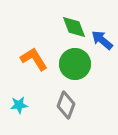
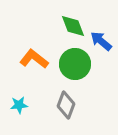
green diamond: moved 1 px left, 1 px up
blue arrow: moved 1 px left, 1 px down
orange L-shape: rotated 20 degrees counterclockwise
